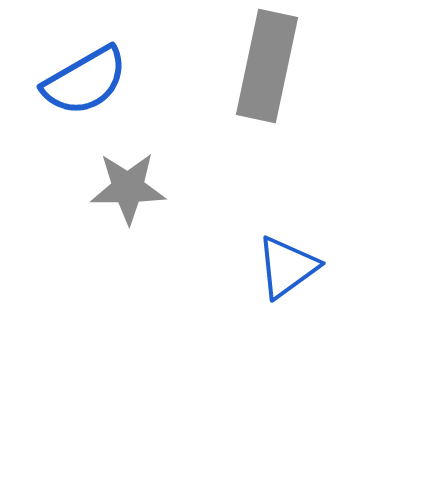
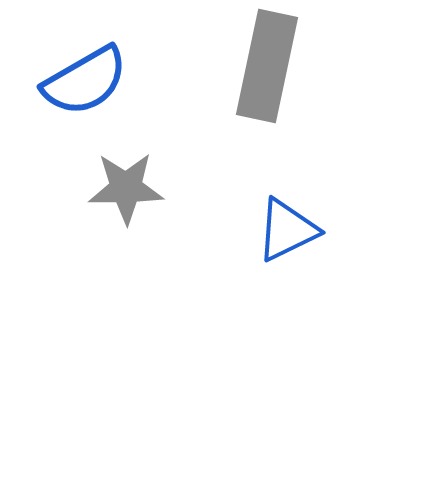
gray star: moved 2 px left
blue triangle: moved 37 px up; rotated 10 degrees clockwise
